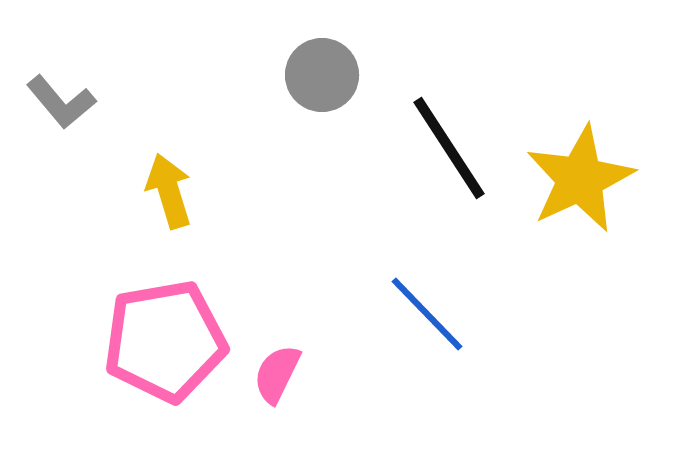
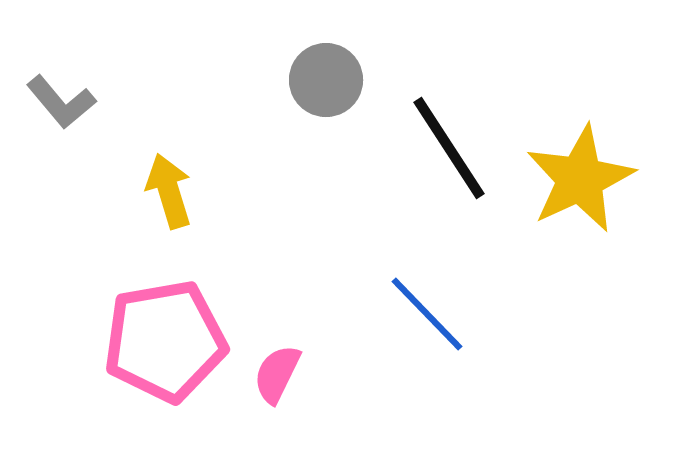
gray circle: moved 4 px right, 5 px down
